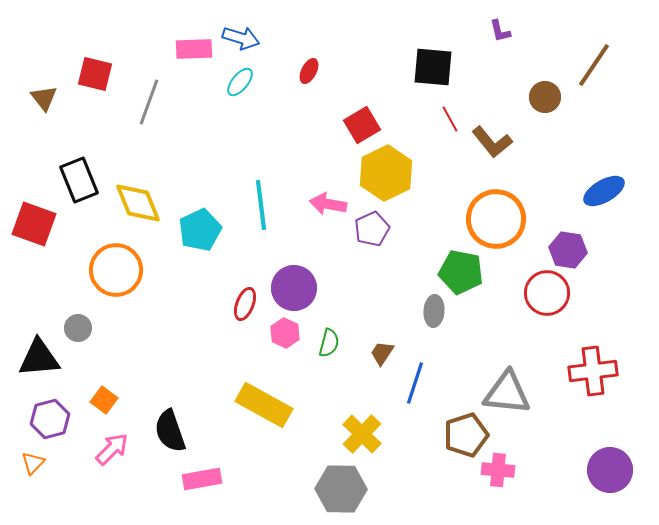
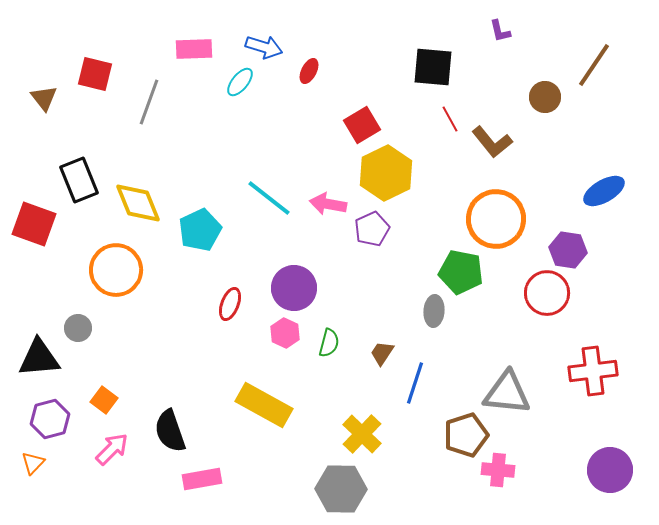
blue arrow at (241, 38): moved 23 px right, 9 px down
cyan line at (261, 205): moved 8 px right, 7 px up; rotated 45 degrees counterclockwise
red ellipse at (245, 304): moved 15 px left
